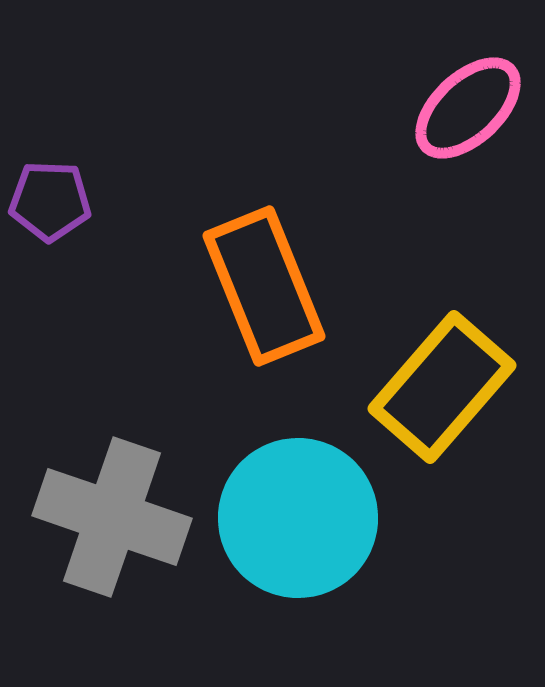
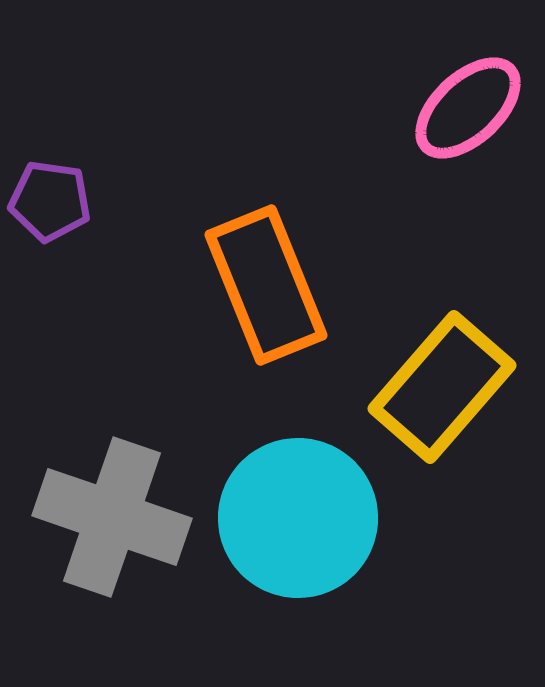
purple pentagon: rotated 6 degrees clockwise
orange rectangle: moved 2 px right, 1 px up
